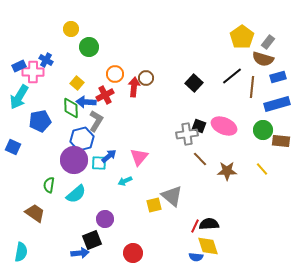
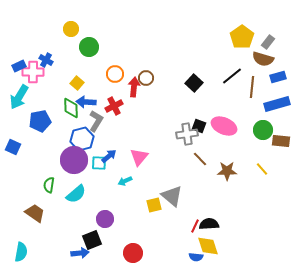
red cross at (105, 95): moved 9 px right, 11 px down
